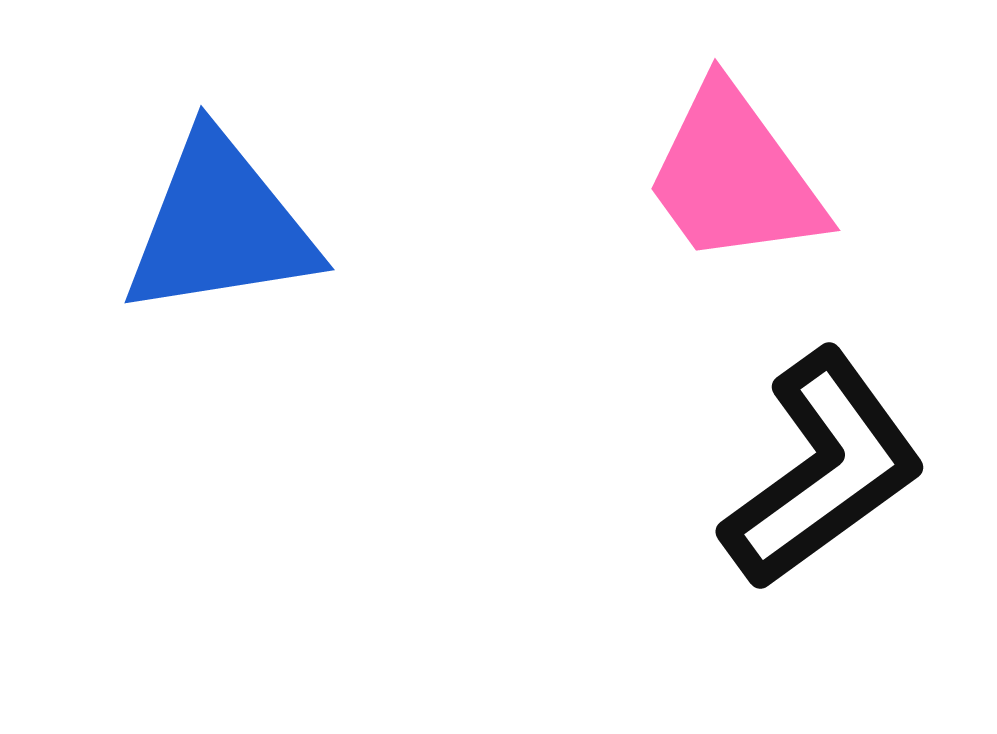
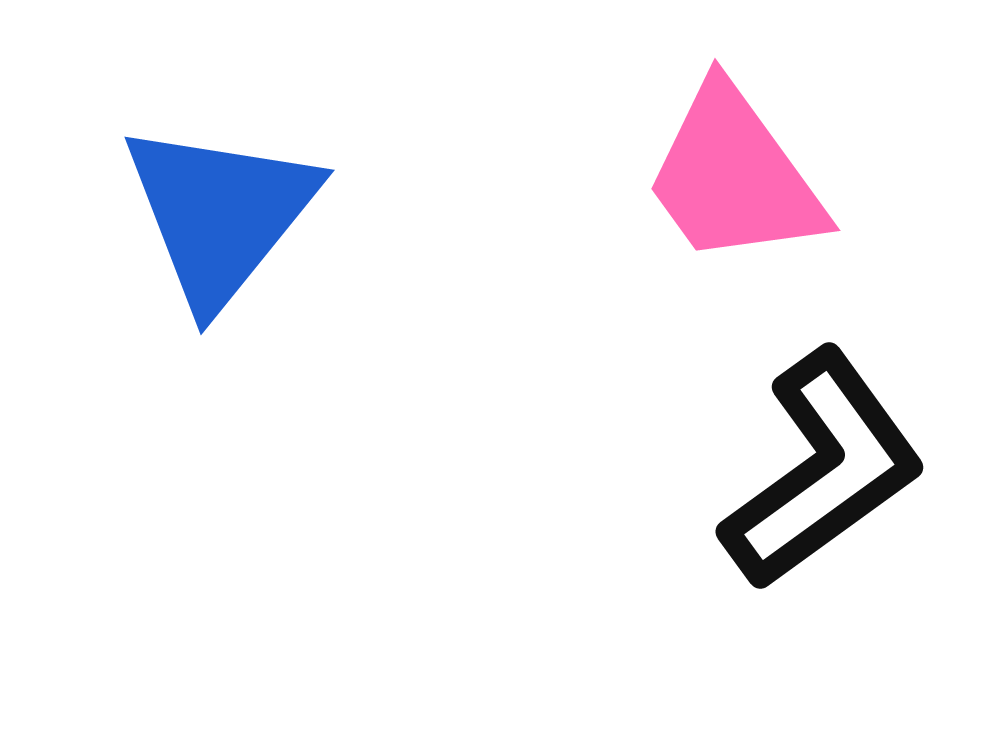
blue triangle: moved 12 px up; rotated 42 degrees counterclockwise
